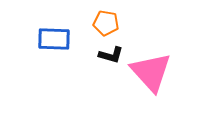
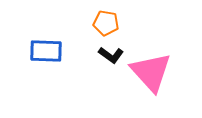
blue rectangle: moved 8 px left, 12 px down
black L-shape: rotated 20 degrees clockwise
